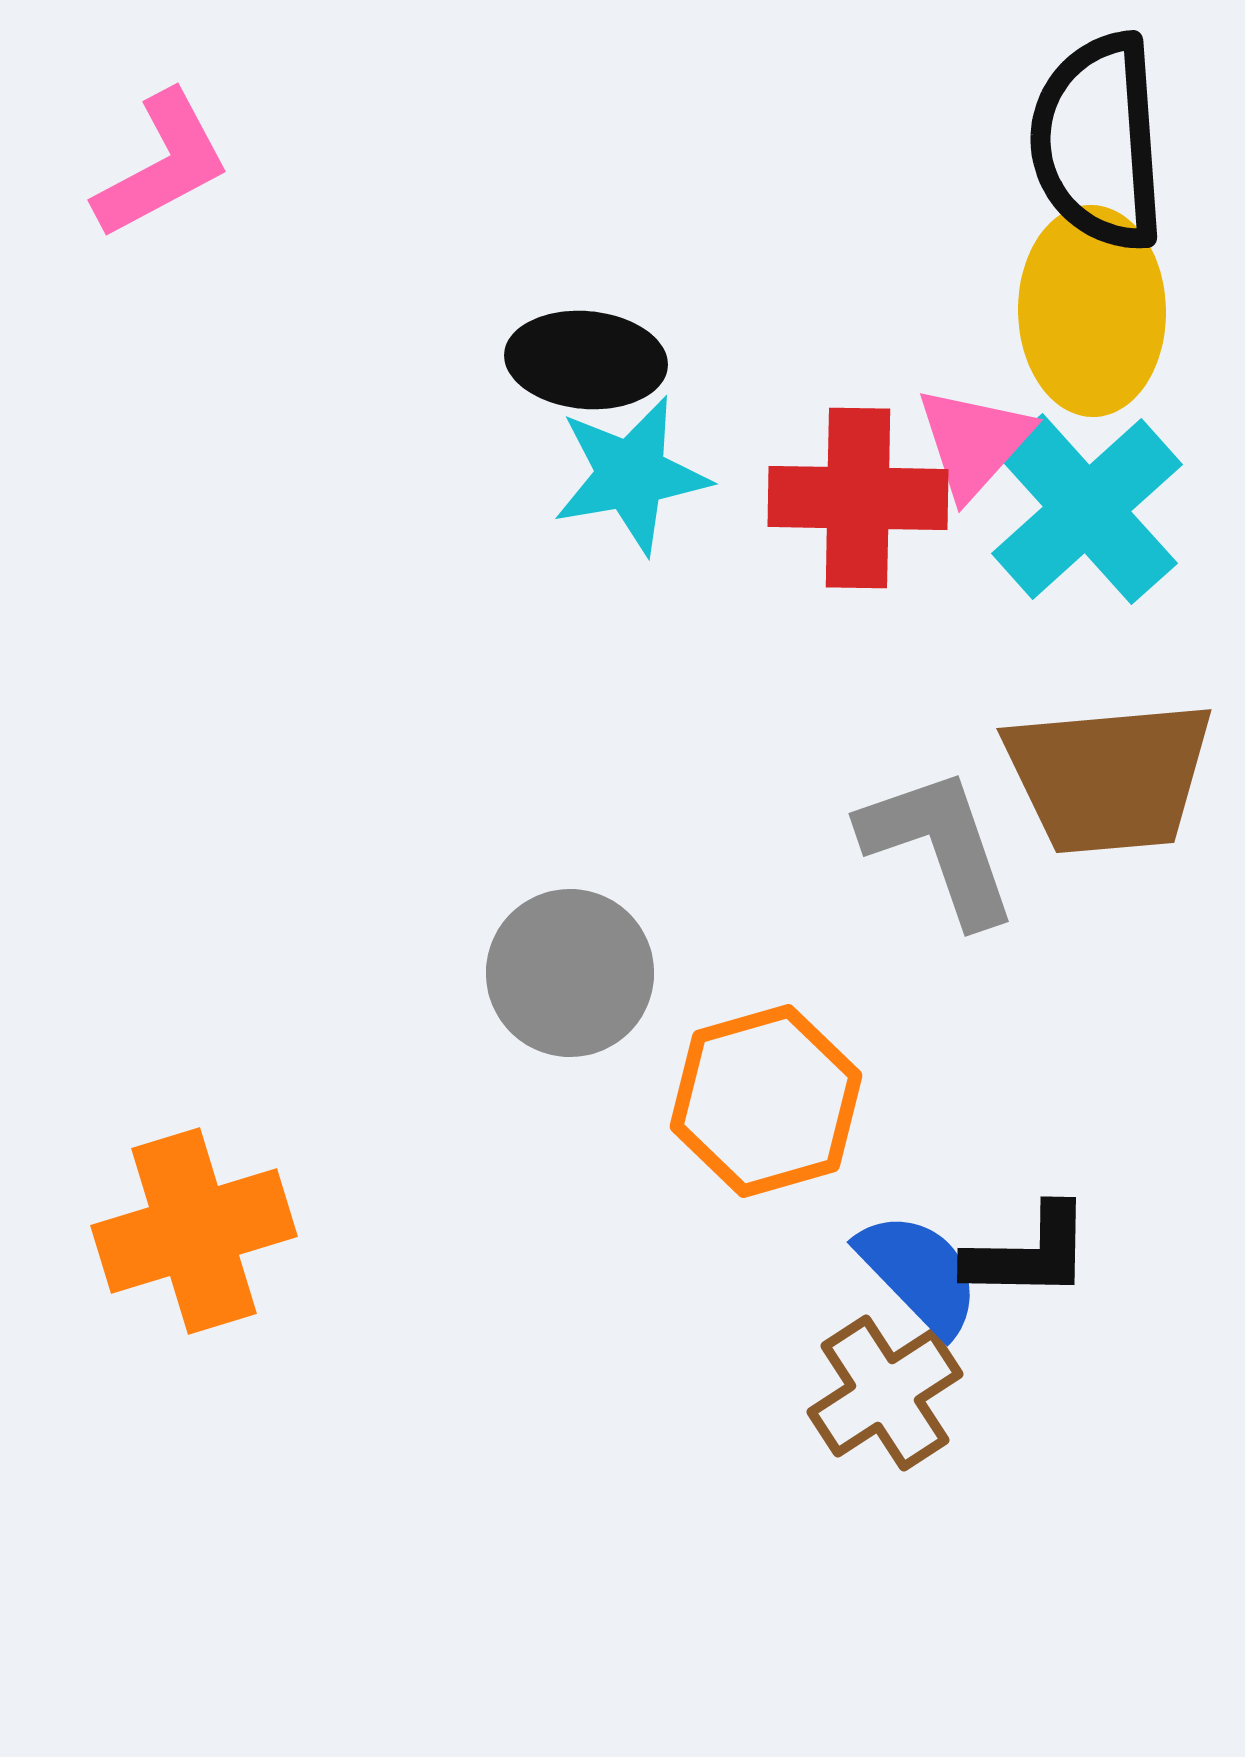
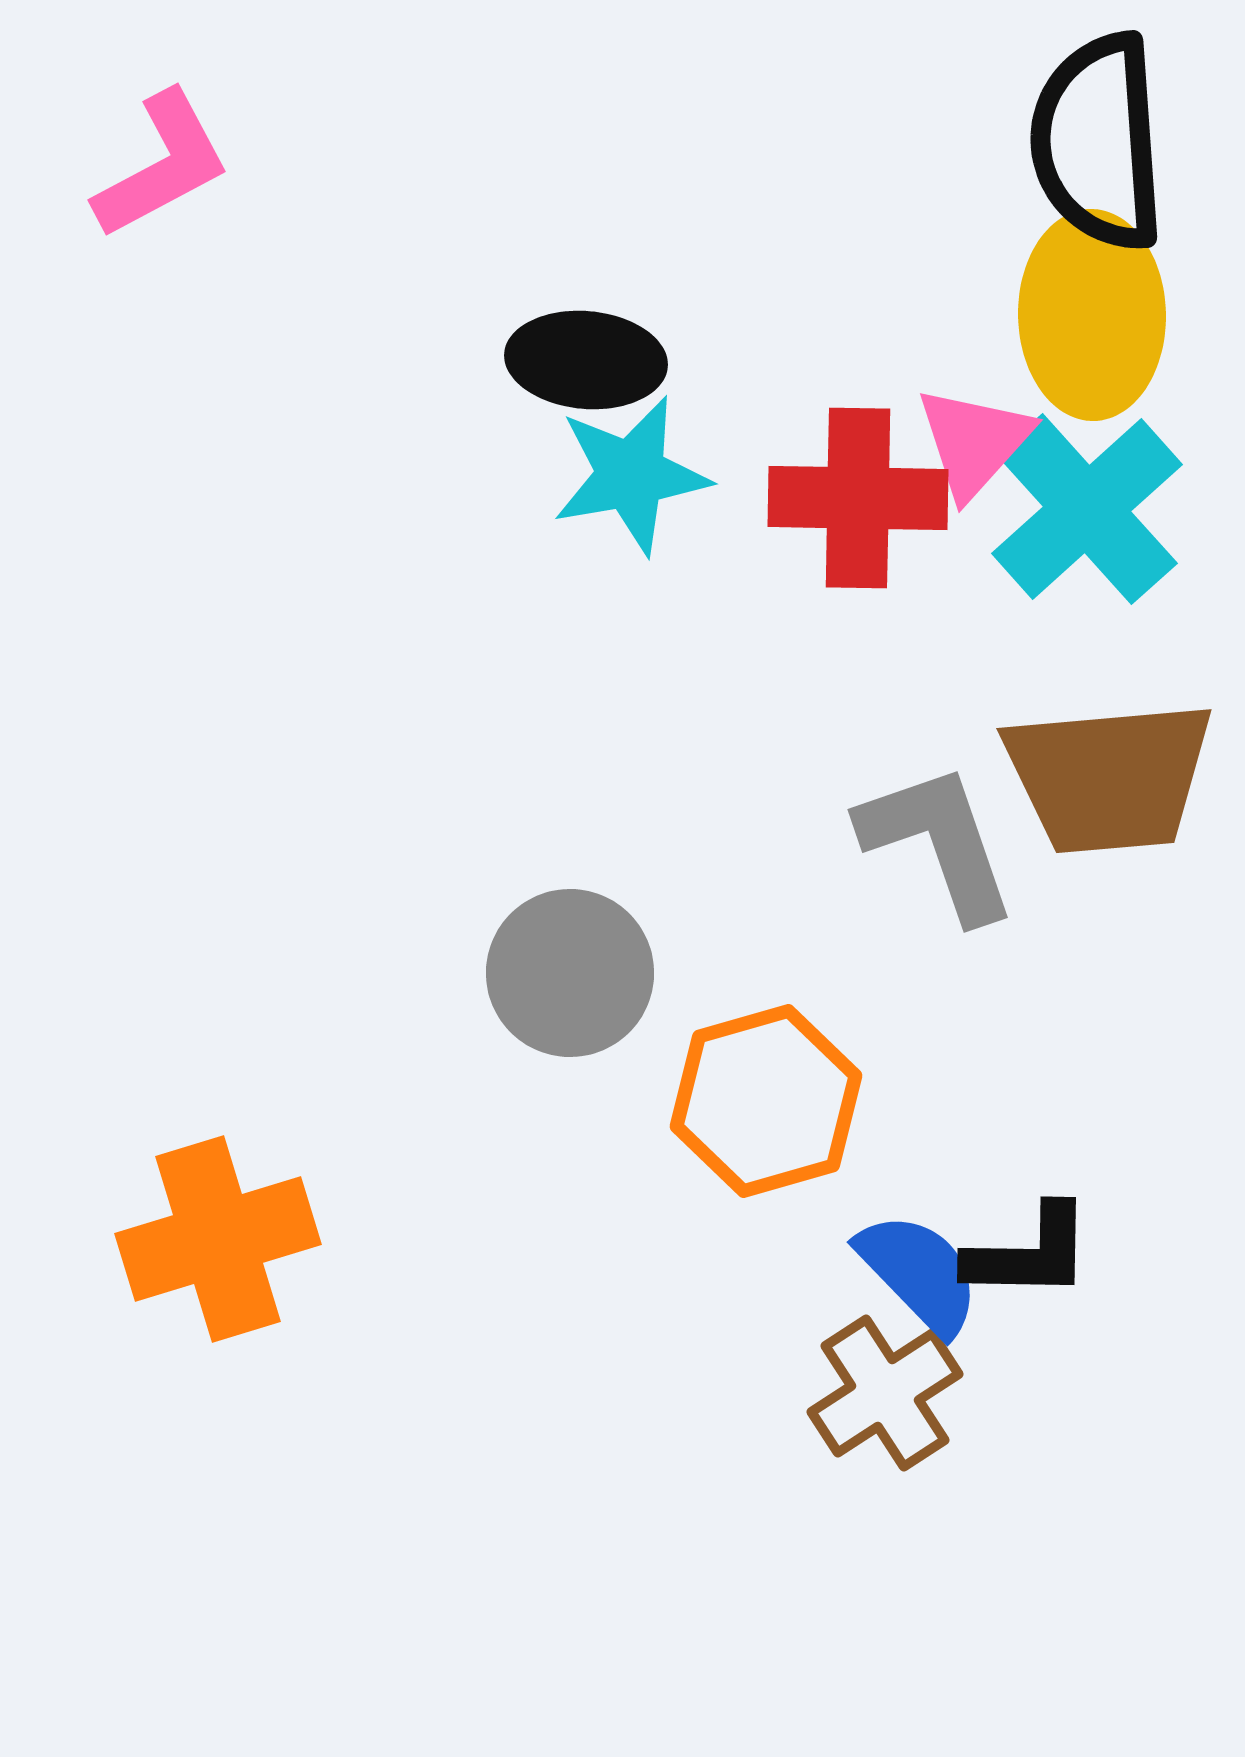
yellow ellipse: moved 4 px down
gray L-shape: moved 1 px left, 4 px up
orange cross: moved 24 px right, 8 px down
